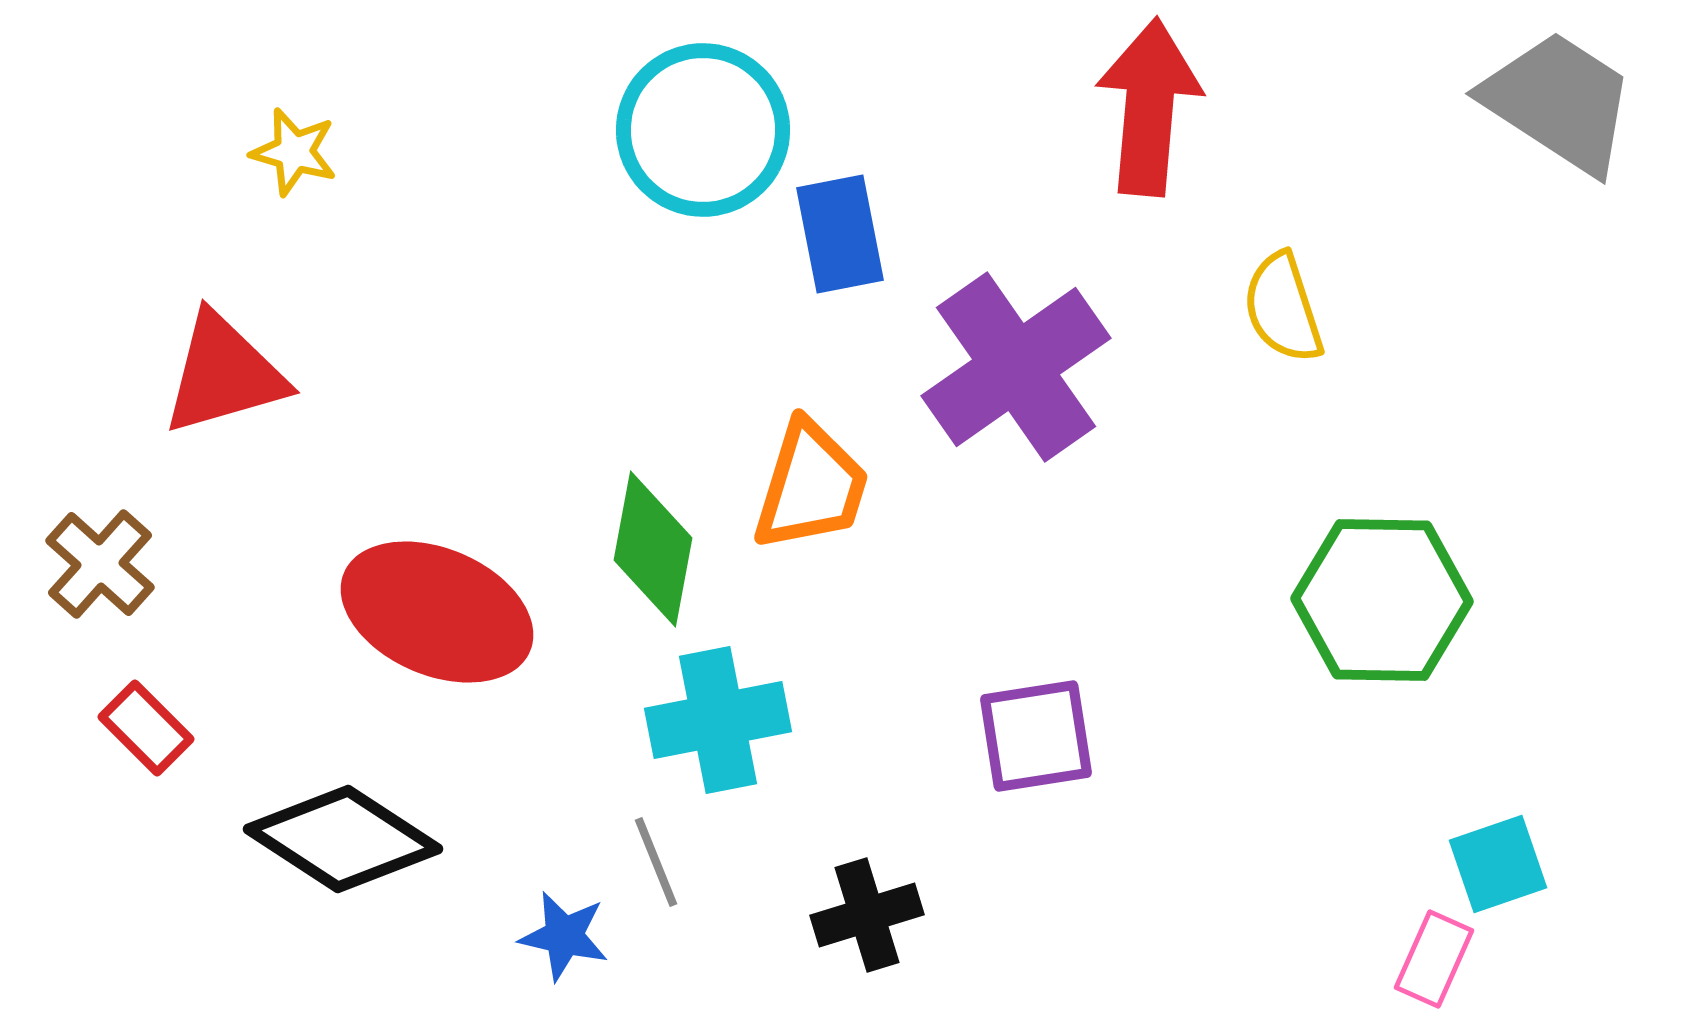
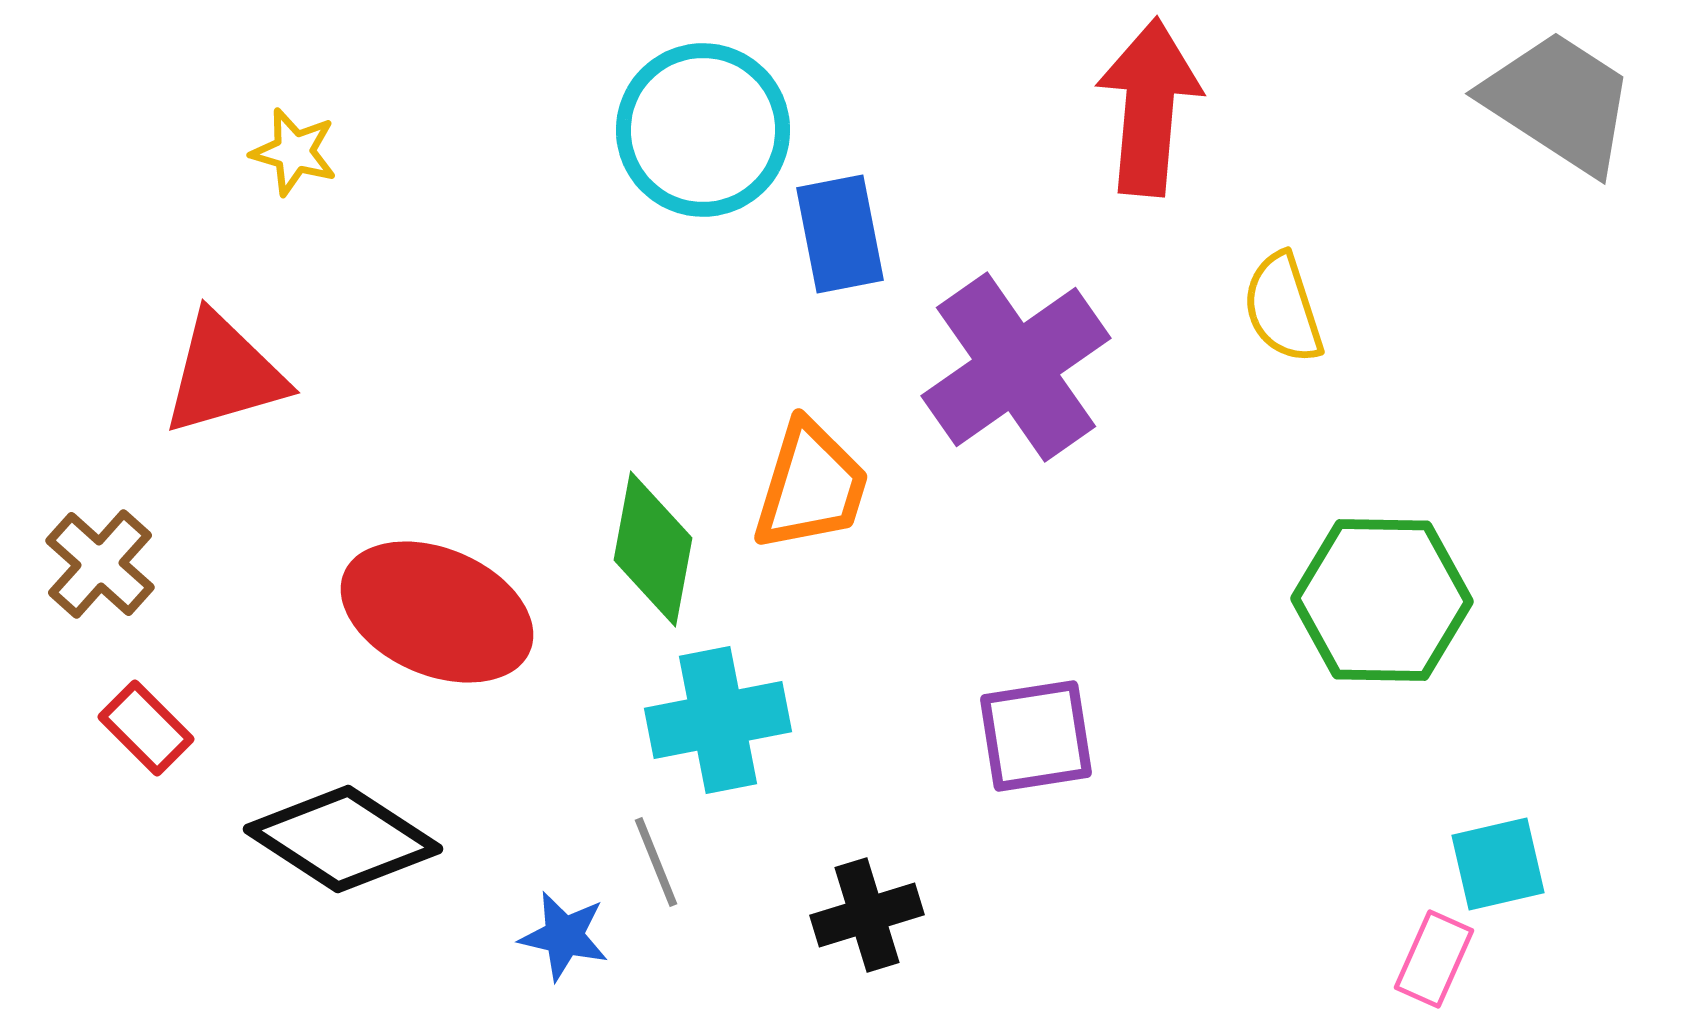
cyan square: rotated 6 degrees clockwise
